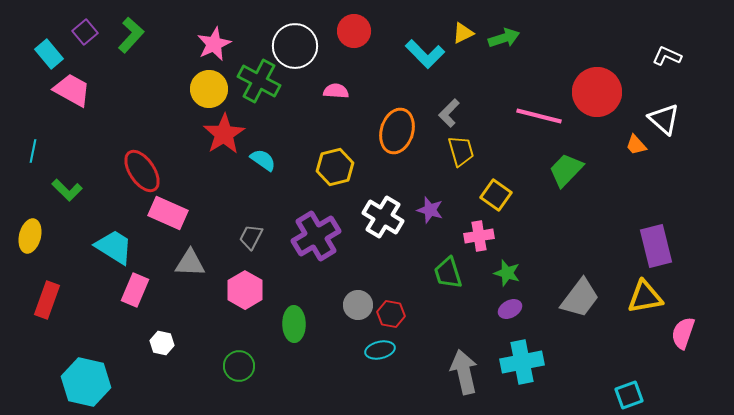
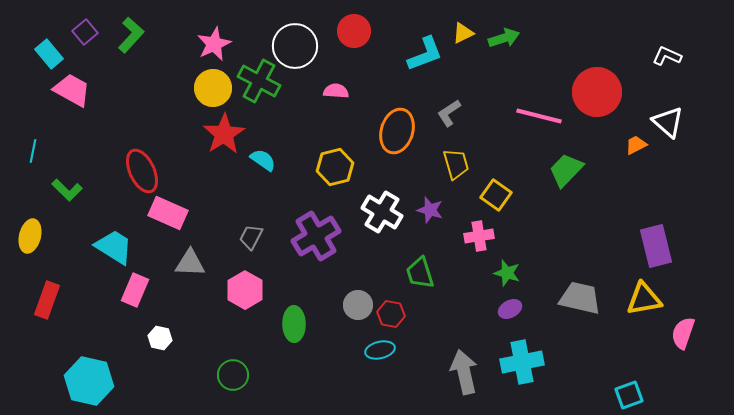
cyan L-shape at (425, 54): rotated 66 degrees counterclockwise
yellow circle at (209, 89): moved 4 px right, 1 px up
gray L-shape at (449, 113): rotated 12 degrees clockwise
white triangle at (664, 119): moved 4 px right, 3 px down
orange trapezoid at (636, 145): rotated 105 degrees clockwise
yellow trapezoid at (461, 151): moved 5 px left, 13 px down
red ellipse at (142, 171): rotated 9 degrees clockwise
white cross at (383, 217): moved 1 px left, 5 px up
green trapezoid at (448, 273): moved 28 px left
yellow triangle at (645, 297): moved 1 px left, 2 px down
gray trapezoid at (580, 298): rotated 114 degrees counterclockwise
white hexagon at (162, 343): moved 2 px left, 5 px up
green circle at (239, 366): moved 6 px left, 9 px down
cyan hexagon at (86, 382): moved 3 px right, 1 px up
